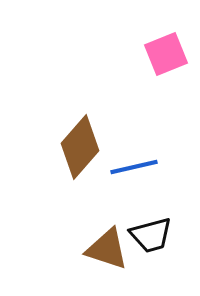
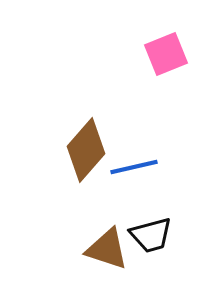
brown diamond: moved 6 px right, 3 px down
